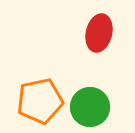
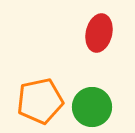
green circle: moved 2 px right
